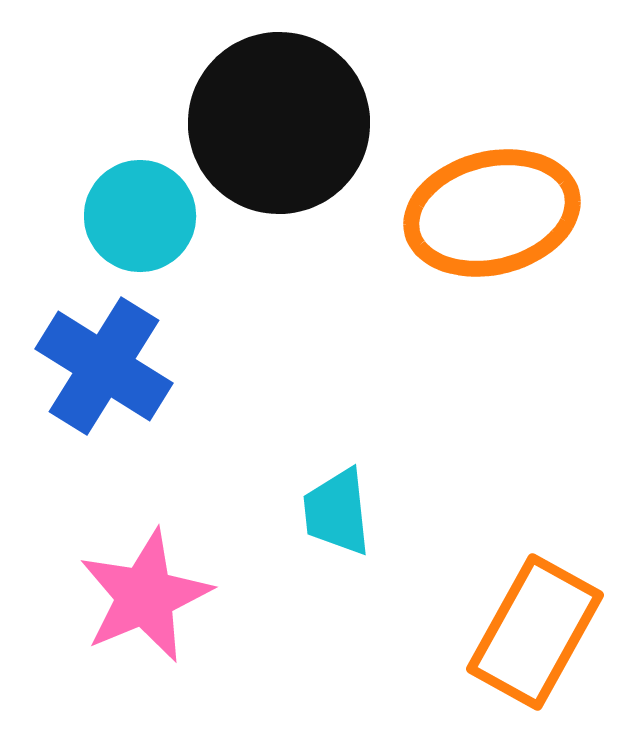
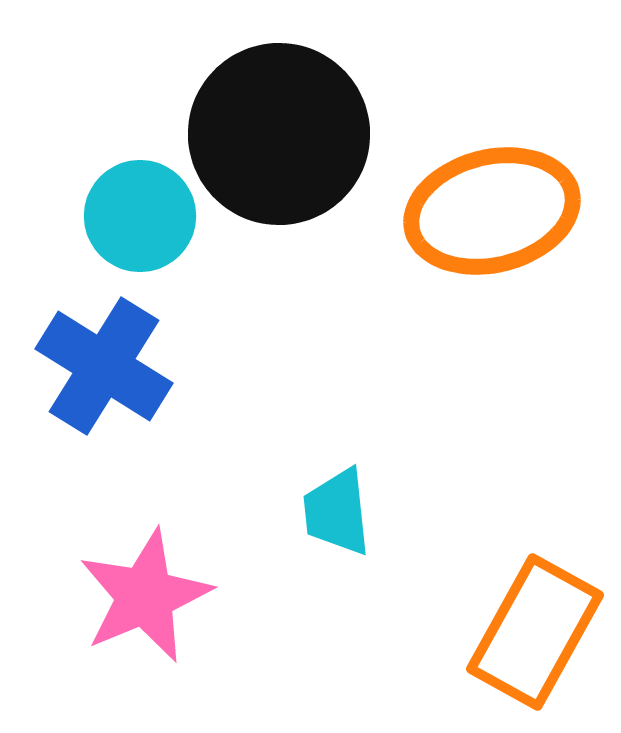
black circle: moved 11 px down
orange ellipse: moved 2 px up
